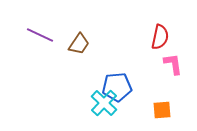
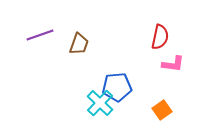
purple line: rotated 44 degrees counterclockwise
brown trapezoid: rotated 15 degrees counterclockwise
pink L-shape: rotated 105 degrees clockwise
cyan cross: moved 4 px left
orange square: rotated 30 degrees counterclockwise
